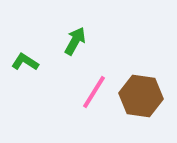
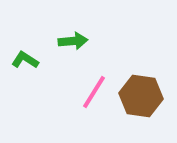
green arrow: moved 2 px left; rotated 56 degrees clockwise
green L-shape: moved 2 px up
